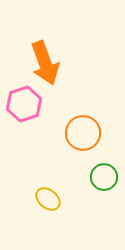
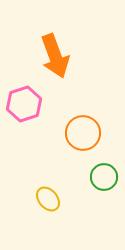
orange arrow: moved 10 px right, 7 px up
yellow ellipse: rotated 10 degrees clockwise
